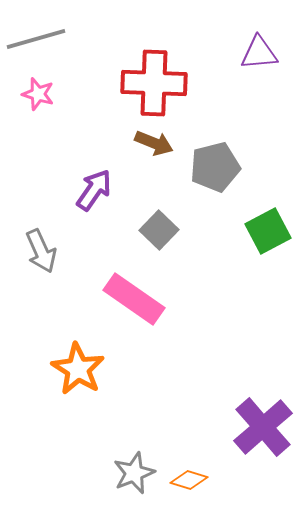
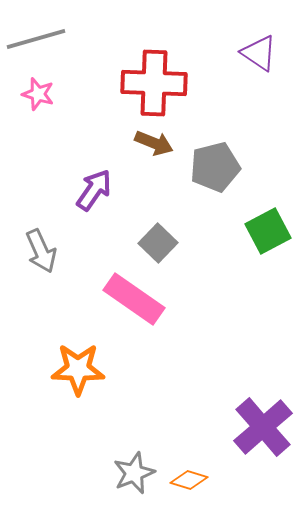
purple triangle: rotated 39 degrees clockwise
gray square: moved 1 px left, 13 px down
orange star: rotated 30 degrees counterclockwise
